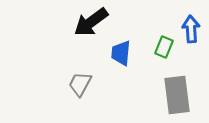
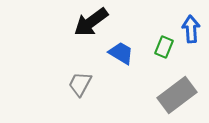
blue trapezoid: rotated 116 degrees clockwise
gray rectangle: rotated 60 degrees clockwise
